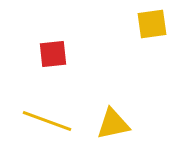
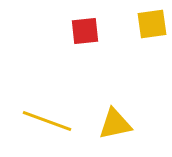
red square: moved 32 px right, 23 px up
yellow triangle: moved 2 px right
